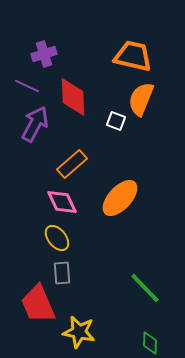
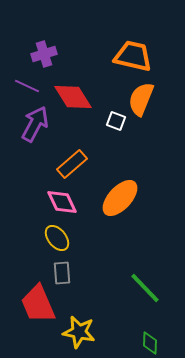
red diamond: rotated 30 degrees counterclockwise
